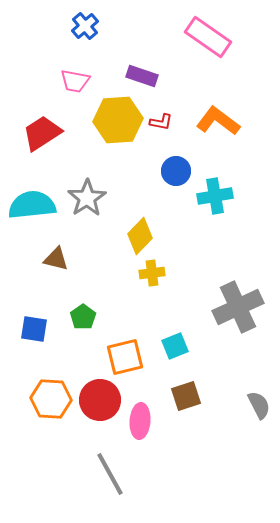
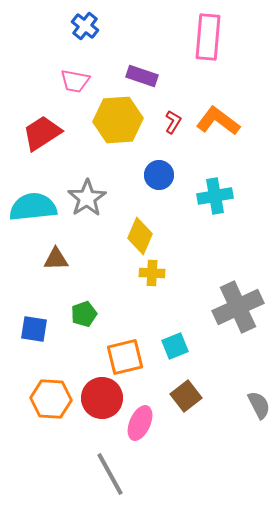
blue cross: rotated 12 degrees counterclockwise
pink rectangle: rotated 60 degrees clockwise
red L-shape: moved 12 px right; rotated 70 degrees counterclockwise
blue circle: moved 17 px left, 4 px down
cyan semicircle: moved 1 px right, 2 px down
yellow diamond: rotated 21 degrees counterclockwise
brown triangle: rotated 16 degrees counterclockwise
yellow cross: rotated 10 degrees clockwise
green pentagon: moved 1 px right, 3 px up; rotated 15 degrees clockwise
brown square: rotated 20 degrees counterclockwise
red circle: moved 2 px right, 2 px up
pink ellipse: moved 2 px down; rotated 20 degrees clockwise
